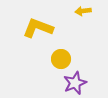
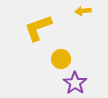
yellow L-shape: rotated 40 degrees counterclockwise
purple star: rotated 15 degrees counterclockwise
